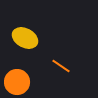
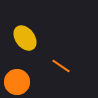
yellow ellipse: rotated 25 degrees clockwise
